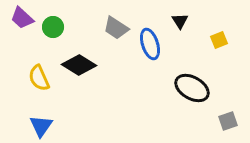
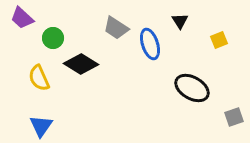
green circle: moved 11 px down
black diamond: moved 2 px right, 1 px up
gray square: moved 6 px right, 4 px up
